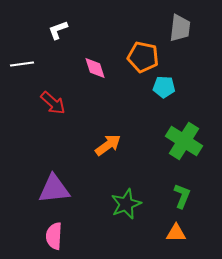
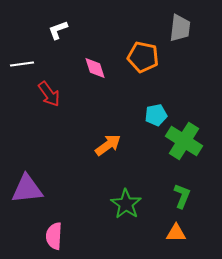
cyan pentagon: moved 8 px left, 28 px down; rotated 15 degrees counterclockwise
red arrow: moved 4 px left, 9 px up; rotated 12 degrees clockwise
purple triangle: moved 27 px left
green star: rotated 16 degrees counterclockwise
